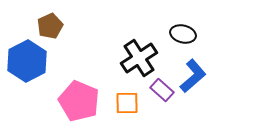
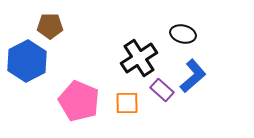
brown pentagon: rotated 25 degrees clockwise
